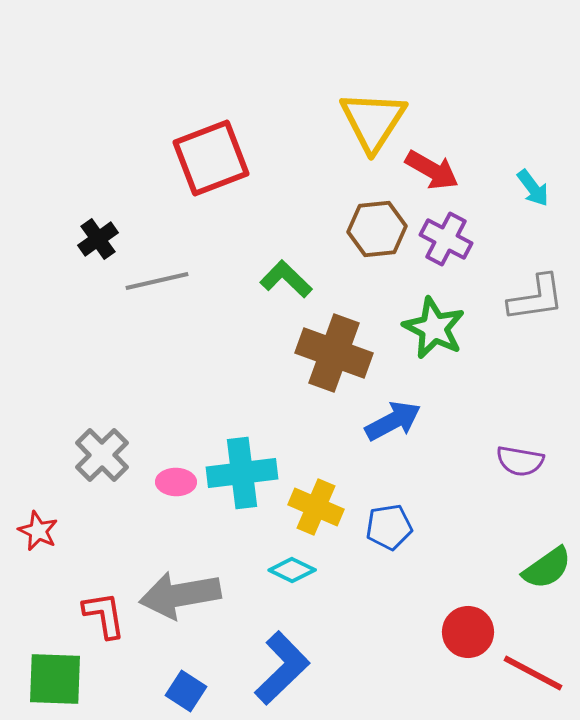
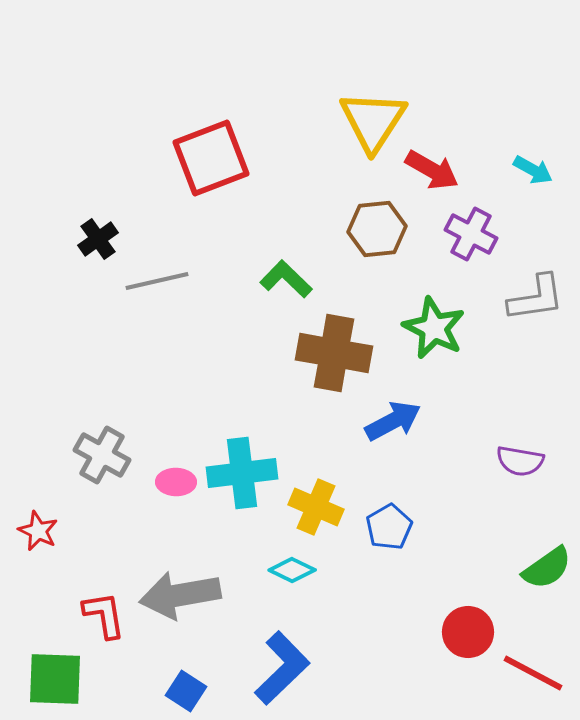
cyan arrow: moved 18 px up; rotated 24 degrees counterclockwise
purple cross: moved 25 px right, 5 px up
brown cross: rotated 10 degrees counterclockwise
gray cross: rotated 16 degrees counterclockwise
blue pentagon: rotated 21 degrees counterclockwise
